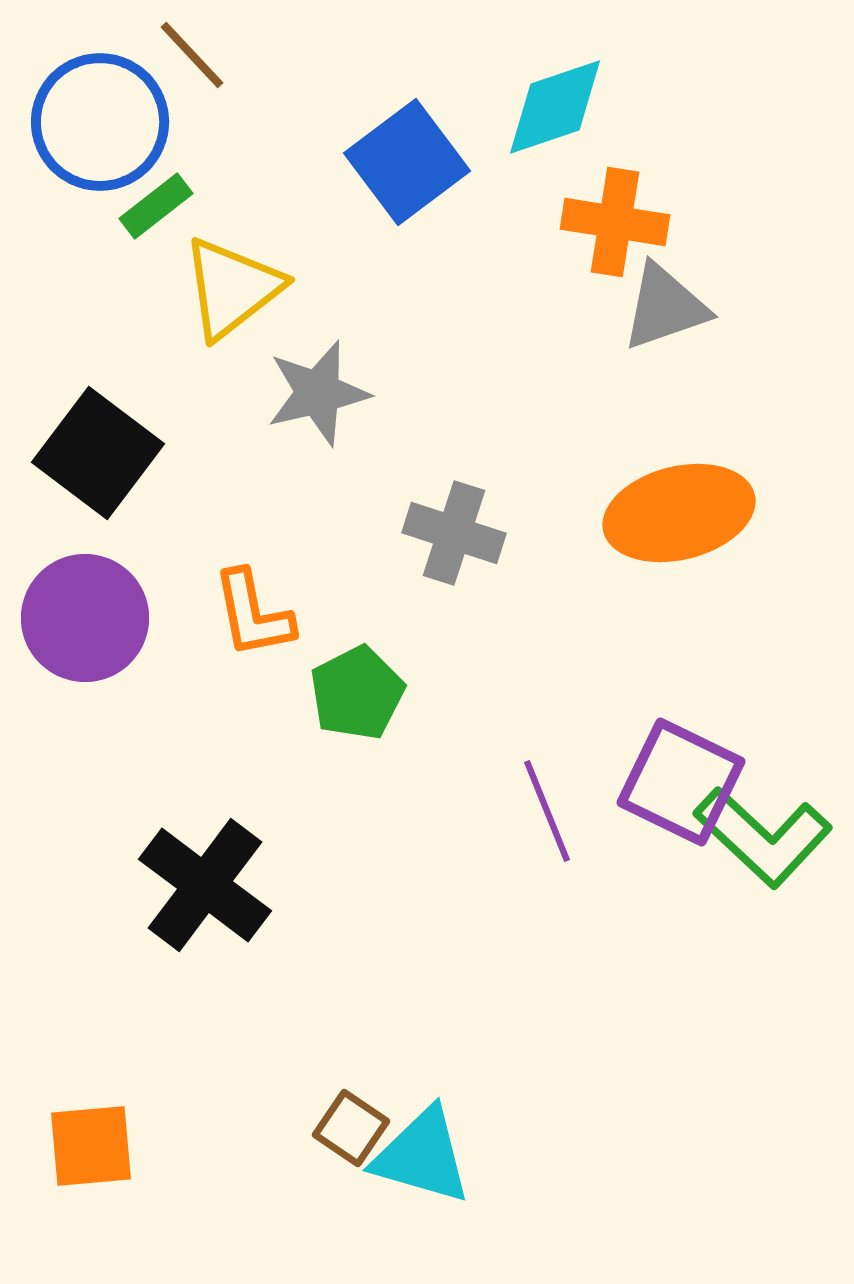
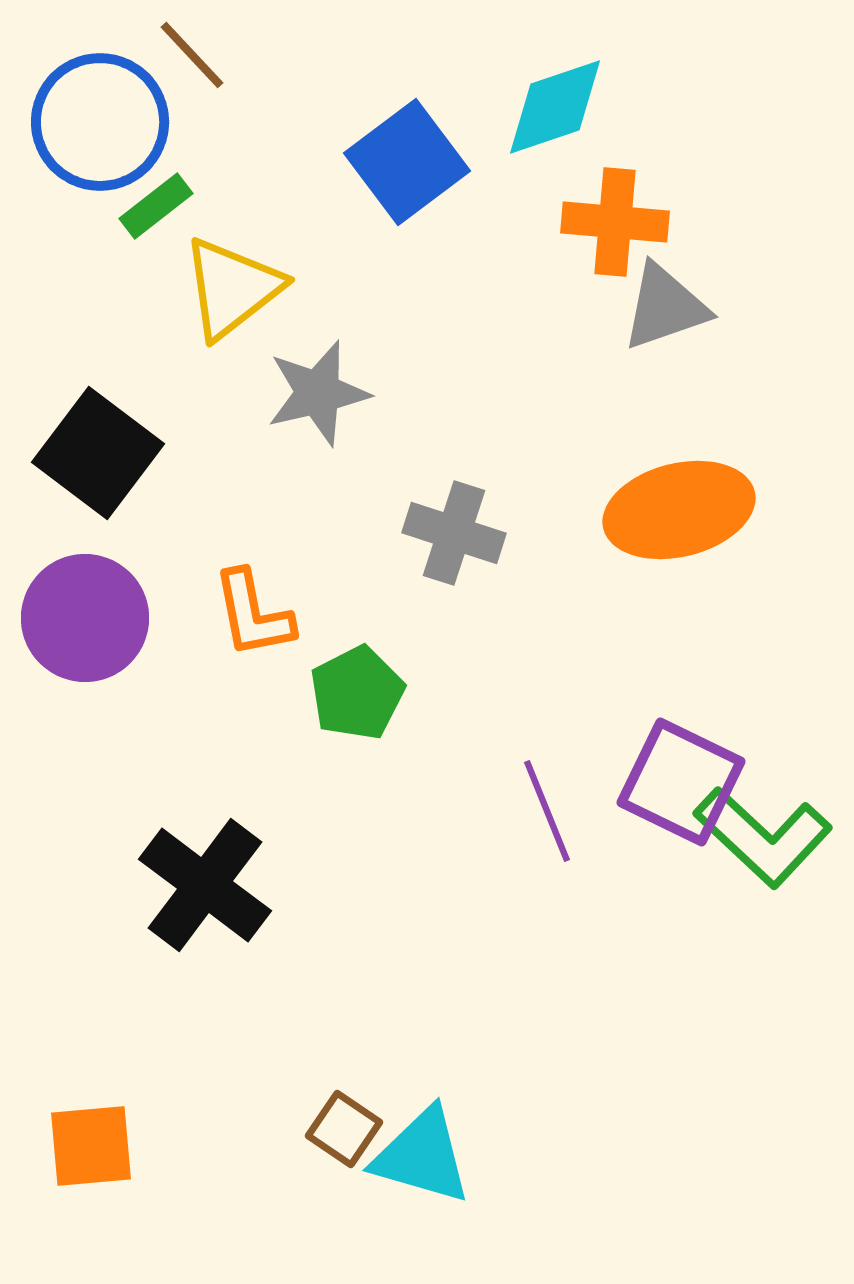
orange cross: rotated 4 degrees counterclockwise
orange ellipse: moved 3 px up
brown square: moved 7 px left, 1 px down
